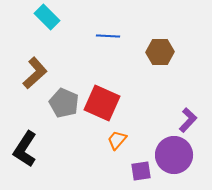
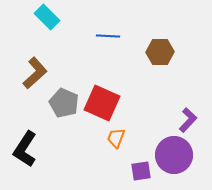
orange trapezoid: moved 1 px left, 2 px up; rotated 20 degrees counterclockwise
